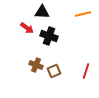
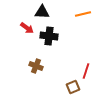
black cross: rotated 12 degrees counterclockwise
brown cross: moved 1 px down
brown square: moved 19 px right, 16 px down
